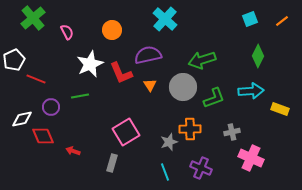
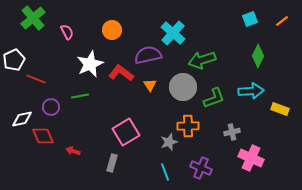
cyan cross: moved 8 px right, 14 px down
red L-shape: rotated 150 degrees clockwise
orange cross: moved 2 px left, 3 px up
